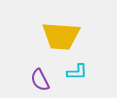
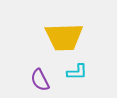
yellow trapezoid: moved 3 px right, 1 px down; rotated 6 degrees counterclockwise
